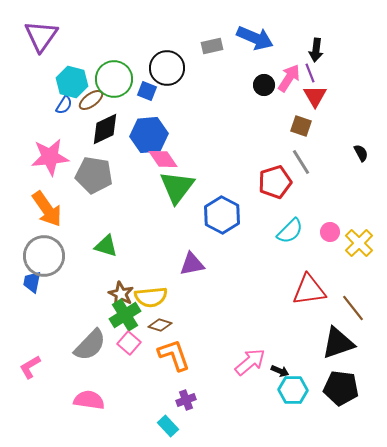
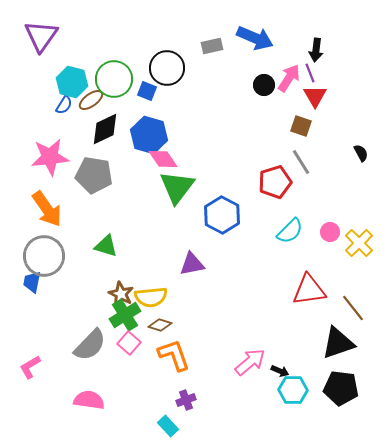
blue hexagon at (149, 135): rotated 21 degrees clockwise
